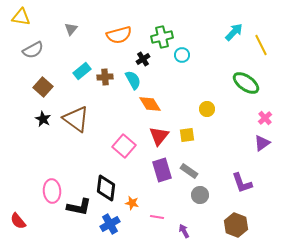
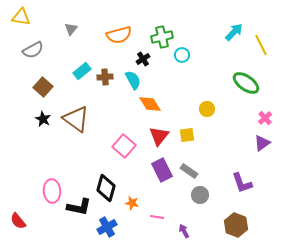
purple rectangle: rotated 10 degrees counterclockwise
black diamond: rotated 8 degrees clockwise
blue cross: moved 3 px left, 3 px down
